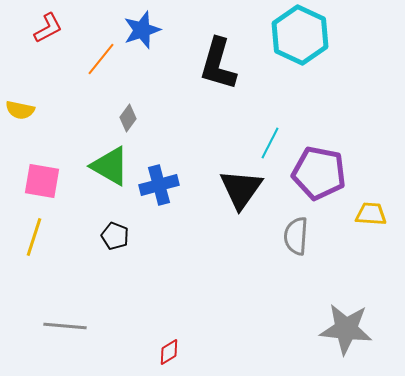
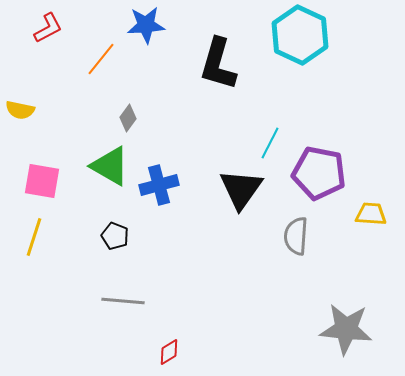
blue star: moved 4 px right, 5 px up; rotated 15 degrees clockwise
gray line: moved 58 px right, 25 px up
